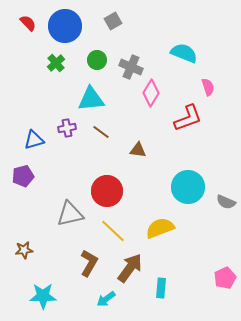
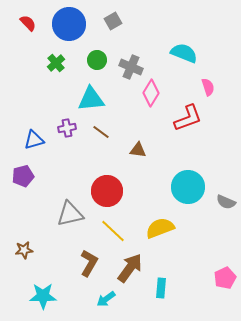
blue circle: moved 4 px right, 2 px up
